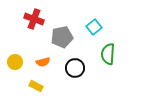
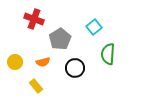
gray pentagon: moved 2 px left, 2 px down; rotated 20 degrees counterclockwise
yellow rectangle: rotated 24 degrees clockwise
